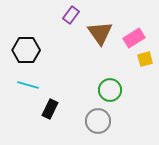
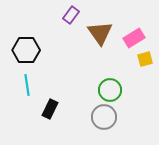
cyan line: moved 1 px left; rotated 65 degrees clockwise
gray circle: moved 6 px right, 4 px up
